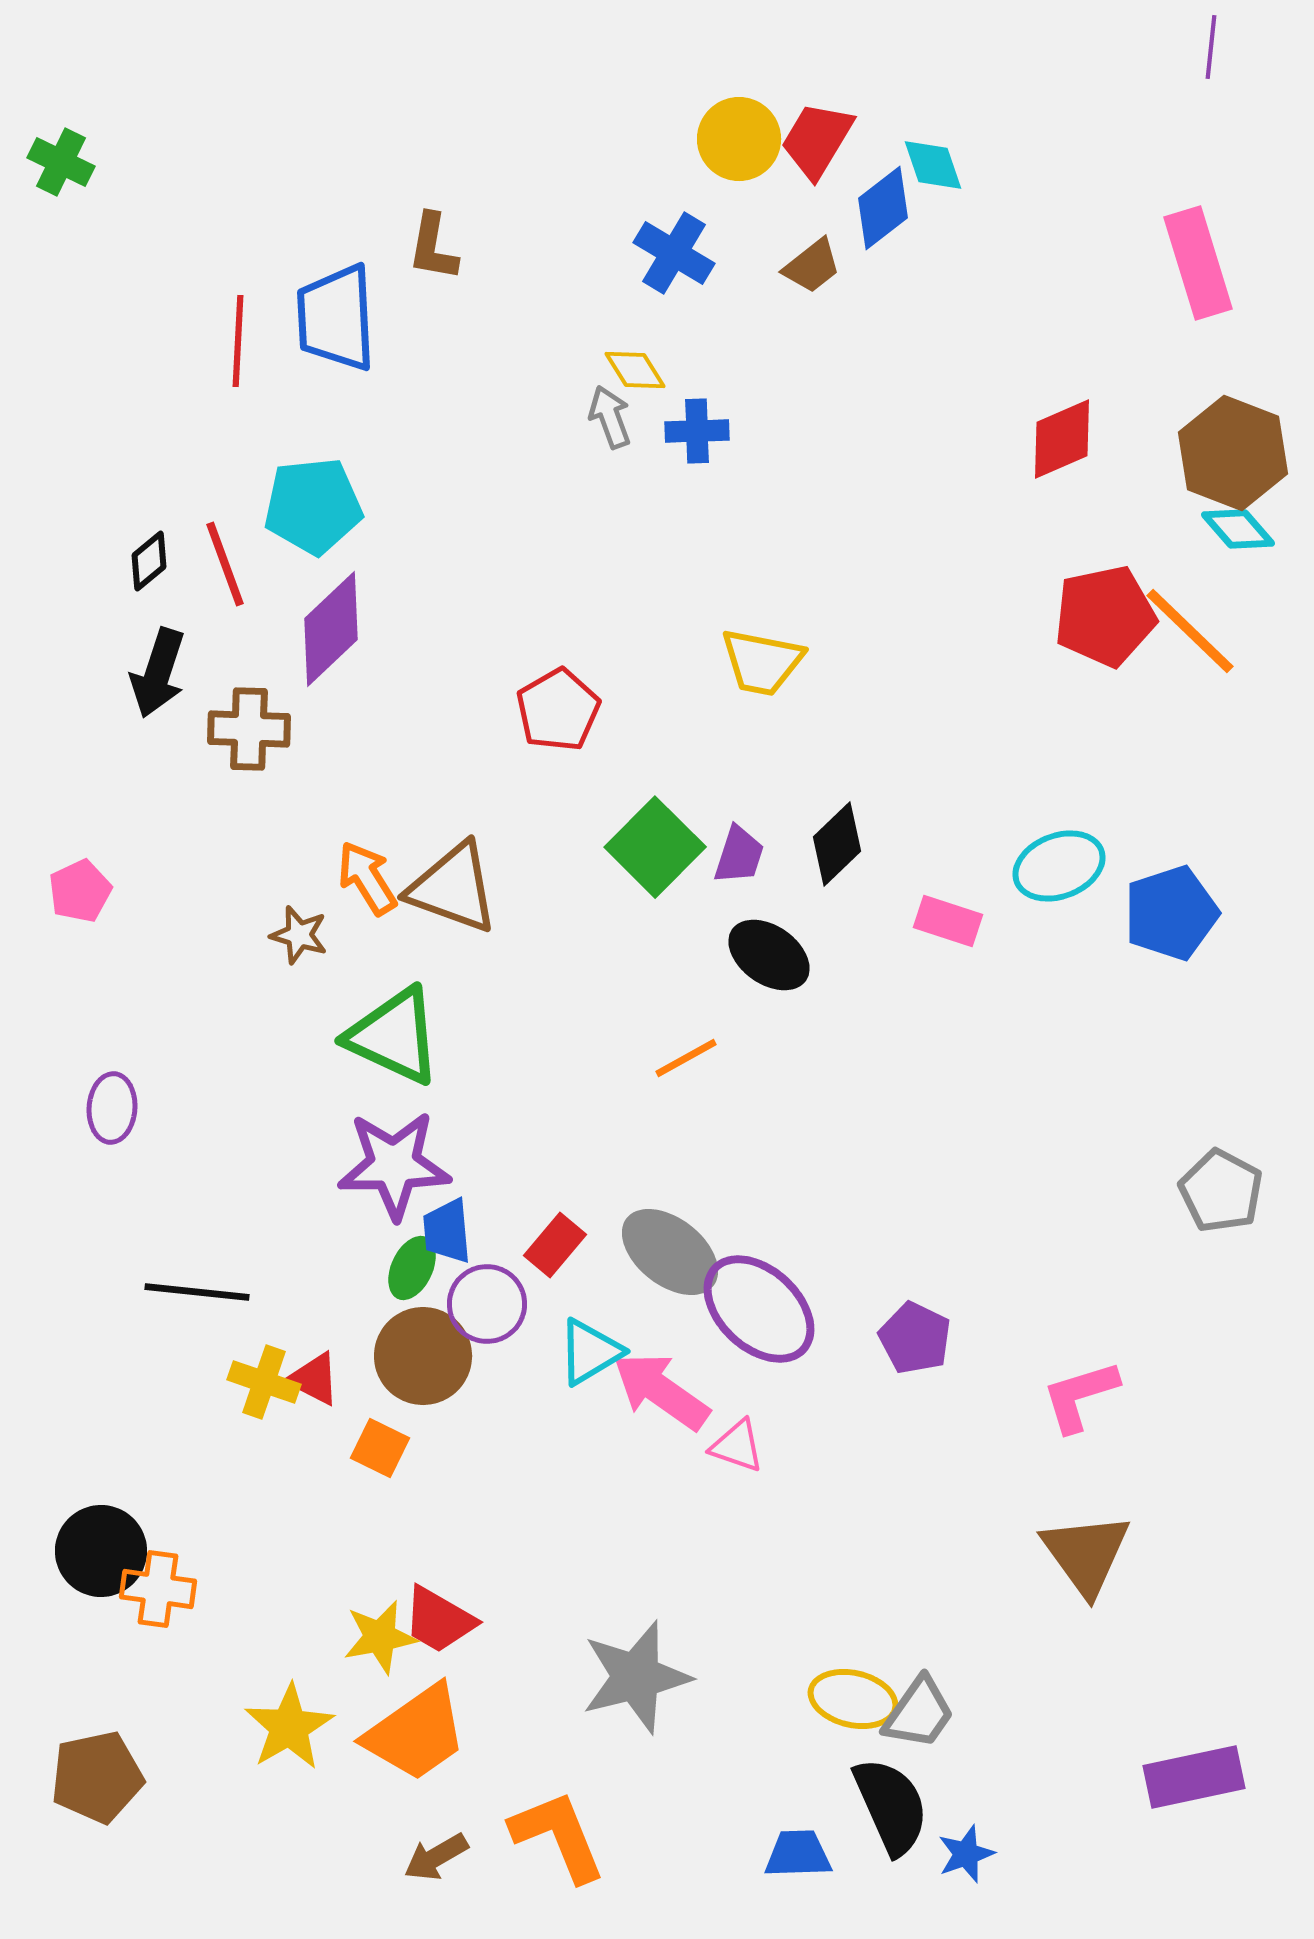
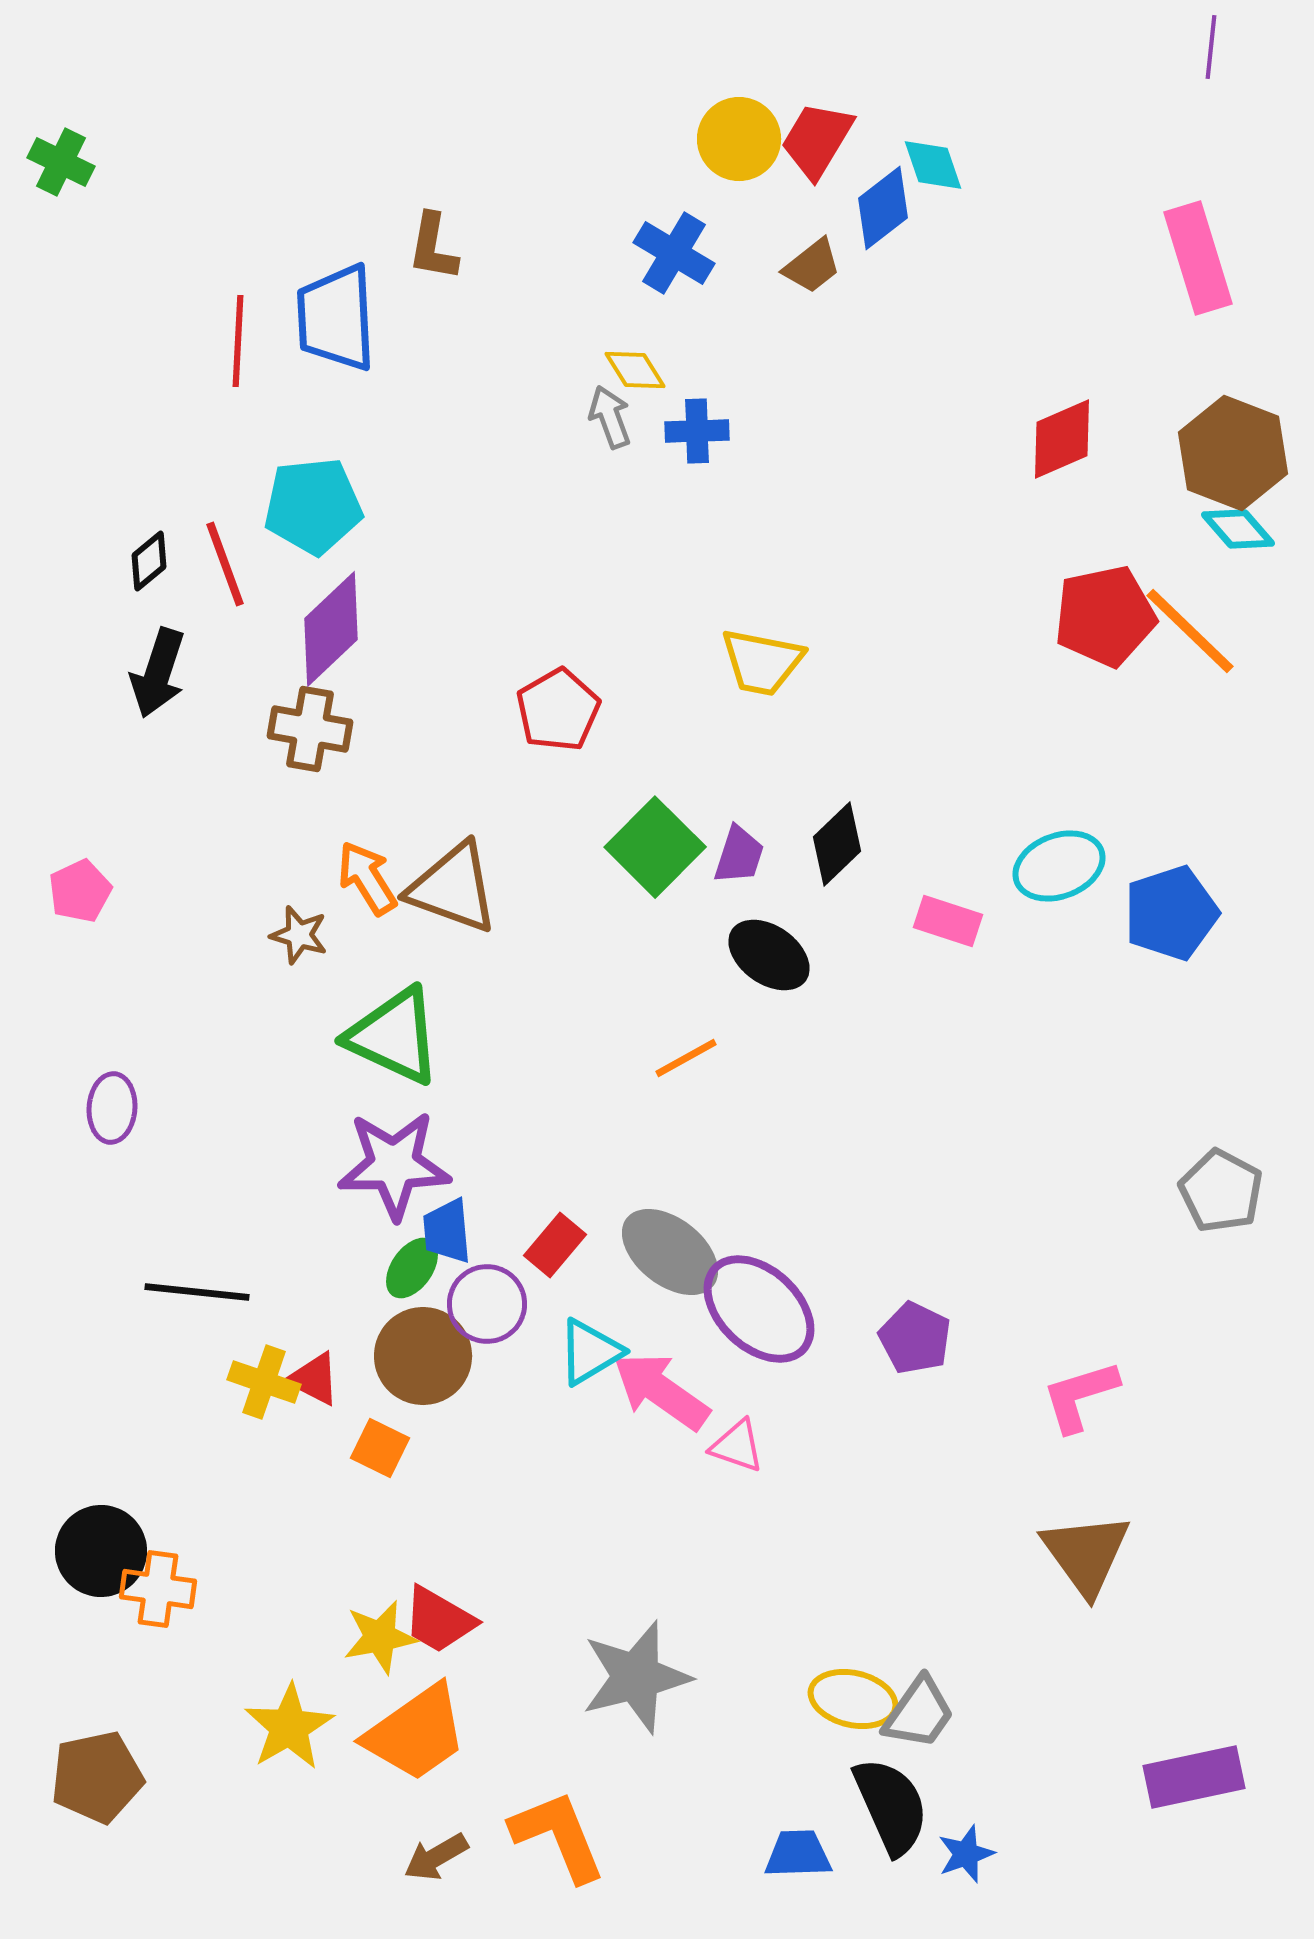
pink rectangle at (1198, 263): moved 5 px up
brown cross at (249, 729): moved 61 px right; rotated 8 degrees clockwise
green ellipse at (412, 1268): rotated 10 degrees clockwise
